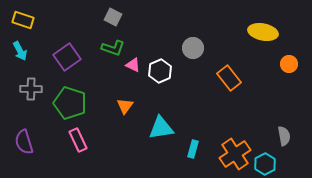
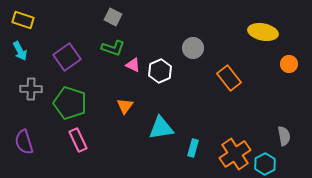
cyan rectangle: moved 1 px up
